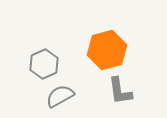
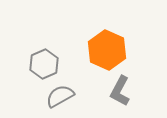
orange hexagon: rotated 21 degrees counterclockwise
gray L-shape: rotated 36 degrees clockwise
